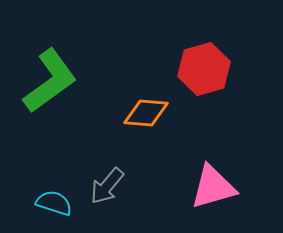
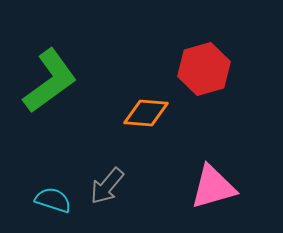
cyan semicircle: moved 1 px left, 3 px up
